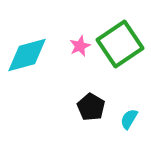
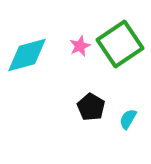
cyan semicircle: moved 1 px left
